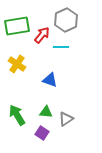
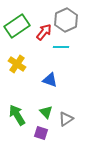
green rectangle: rotated 25 degrees counterclockwise
red arrow: moved 2 px right, 3 px up
green triangle: rotated 40 degrees clockwise
purple square: moved 1 px left; rotated 16 degrees counterclockwise
